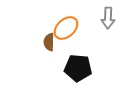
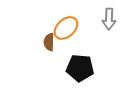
gray arrow: moved 1 px right, 1 px down
black pentagon: moved 2 px right
